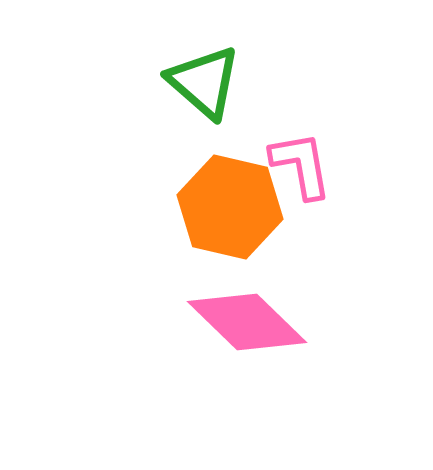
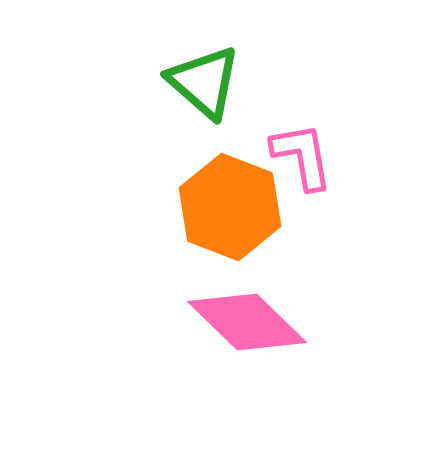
pink L-shape: moved 1 px right, 9 px up
orange hexagon: rotated 8 degrees clockwise
